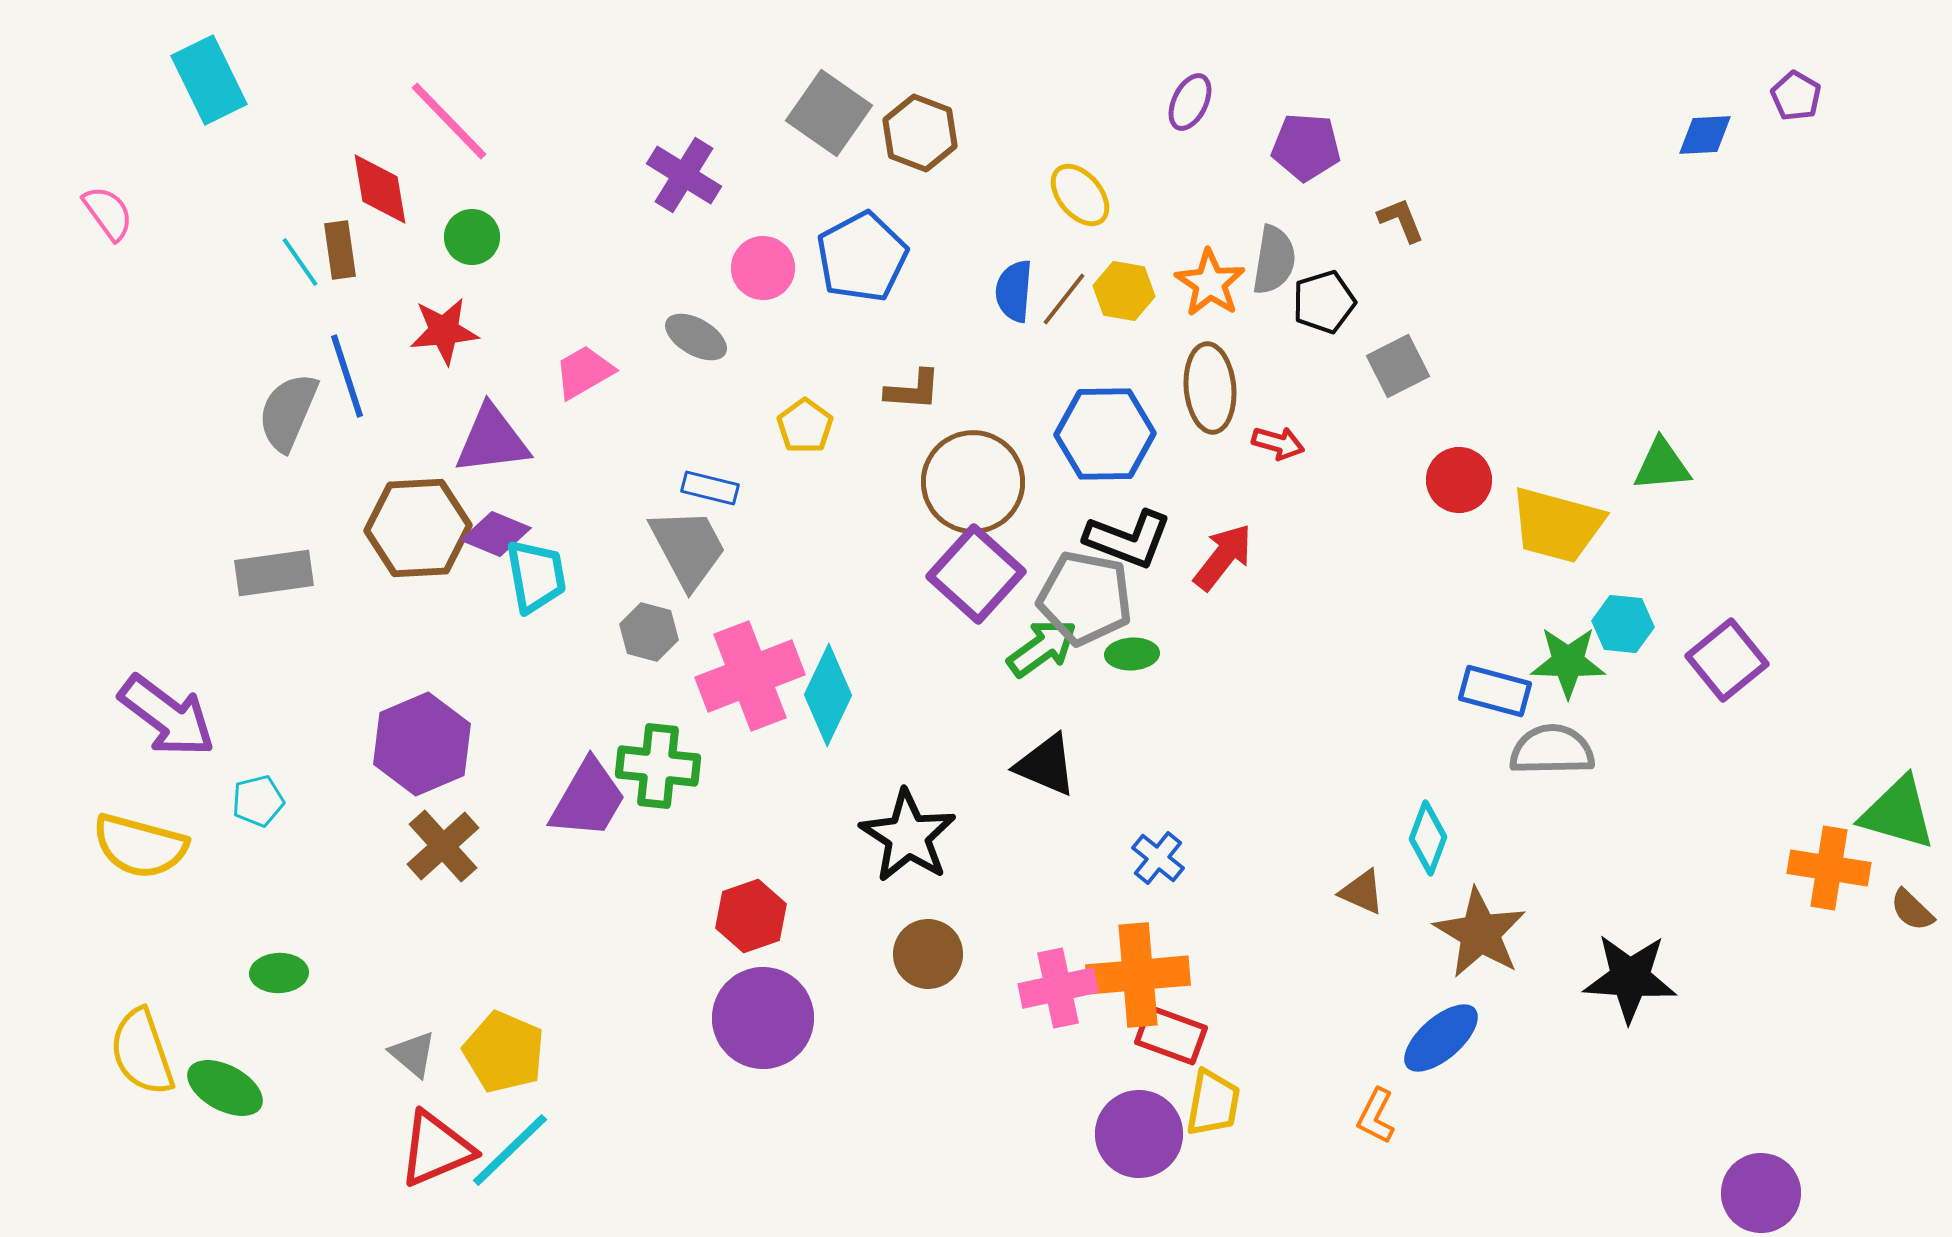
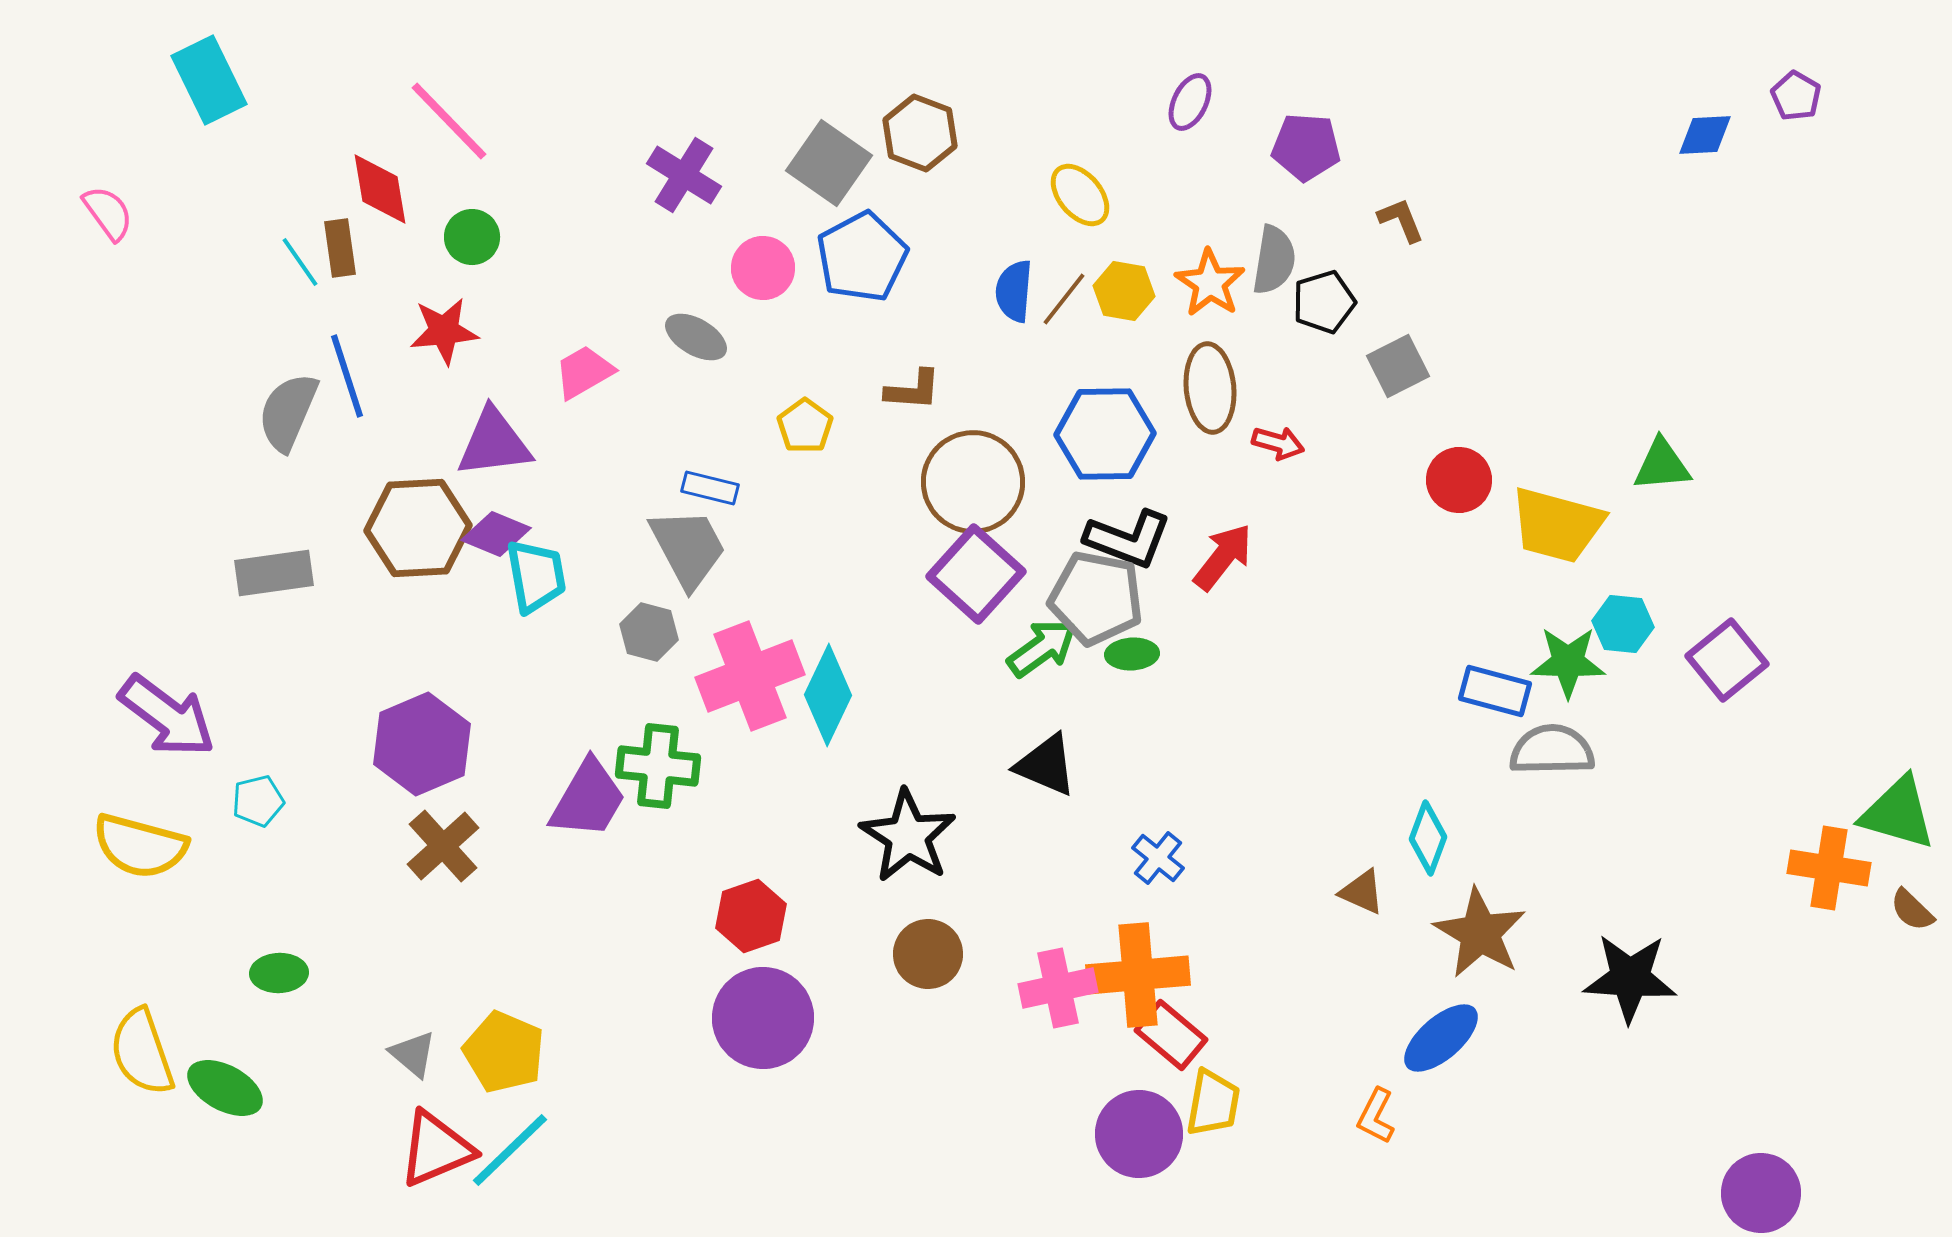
gray square at (829, 113): moved 50 px down
brown rectangle at (340, 250): moved 2 px up
purple triangle at (492, 440): moved 2 px right, 3 px down
gray pentagon at (1085, 598): moved 11 px right
red rectangle at (1171, 1035): rotated 20 degrees clockwise
